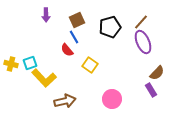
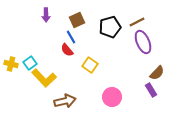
brown line: moved 4 px left; rotated 21 degrees clockwise
blue line: moved 3 px left
cyan square: rotated 16 degrees counterclockwise
pink circle: moved 2 px up
